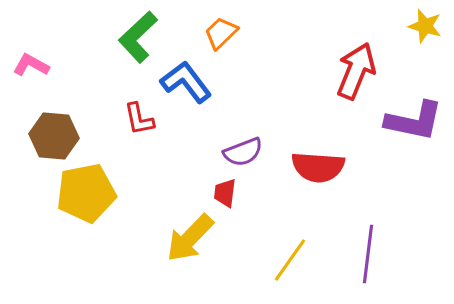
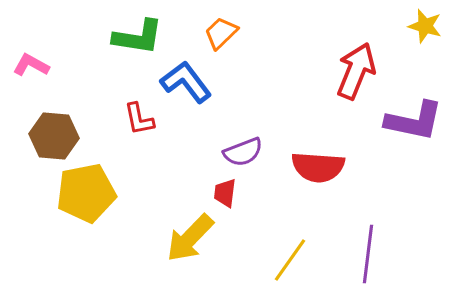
green L-shape: rotated 128 degrees counterclockwise
